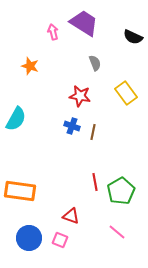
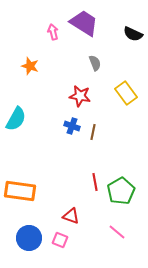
black semicircle: moved 3 px up
